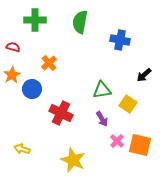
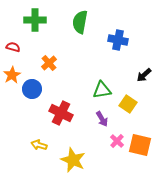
blue cross: moved 2 px left
yellow arrow: moved 17 px right, 4 px up
